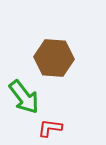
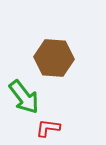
red L-shape: moved 2 px left
